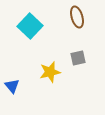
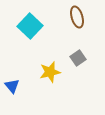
gray square: rotated 21 degrees counterclockwise
